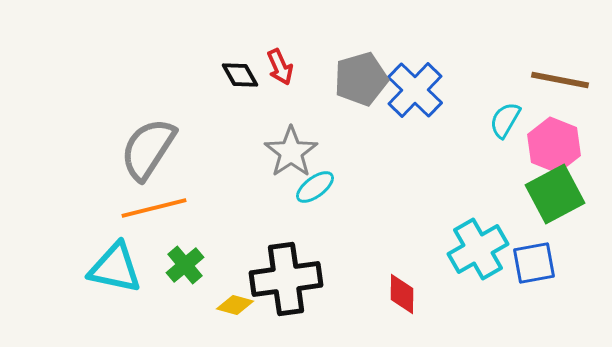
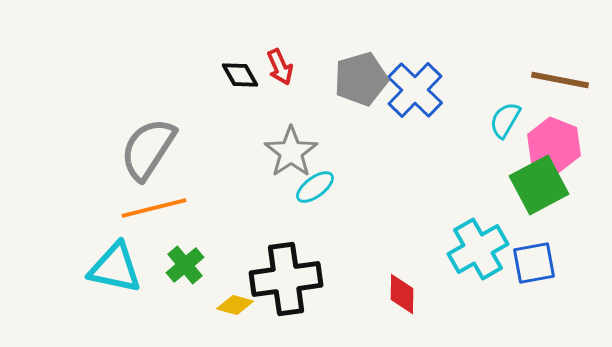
green square: moved 16 px left, 9 px up
